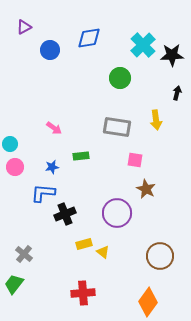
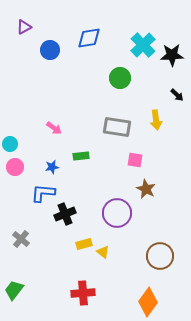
black arrow: moved 2 px down; rotated 120 degrees clockwise
gray cross: moved 3 px left, 15 px up
green trapezoid: moved 6 px down
